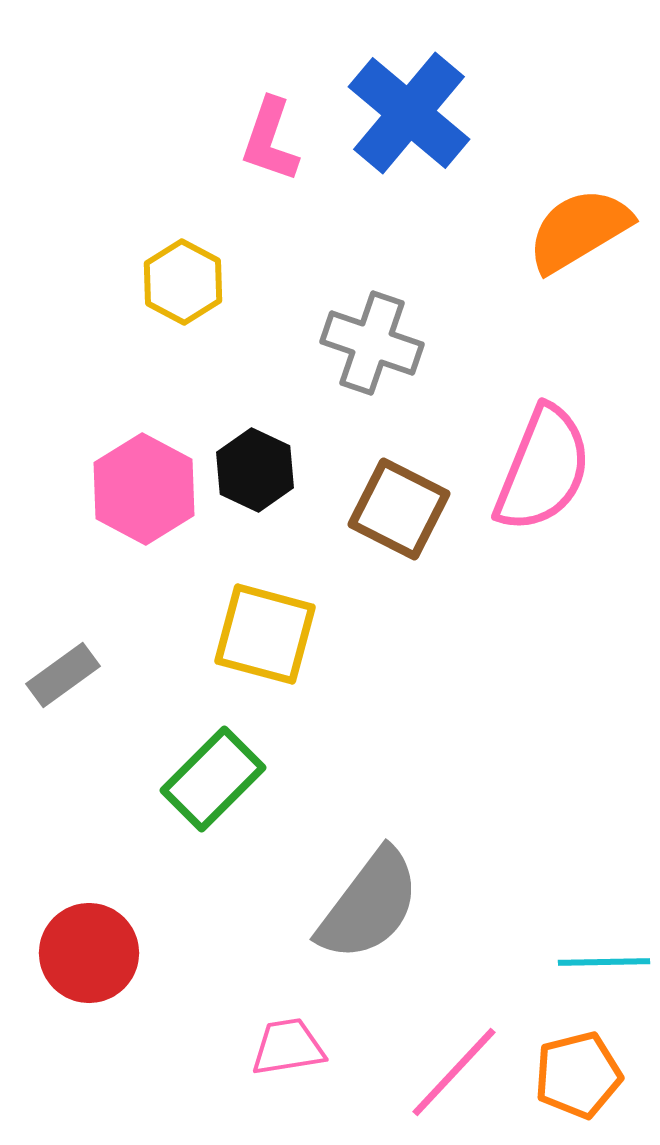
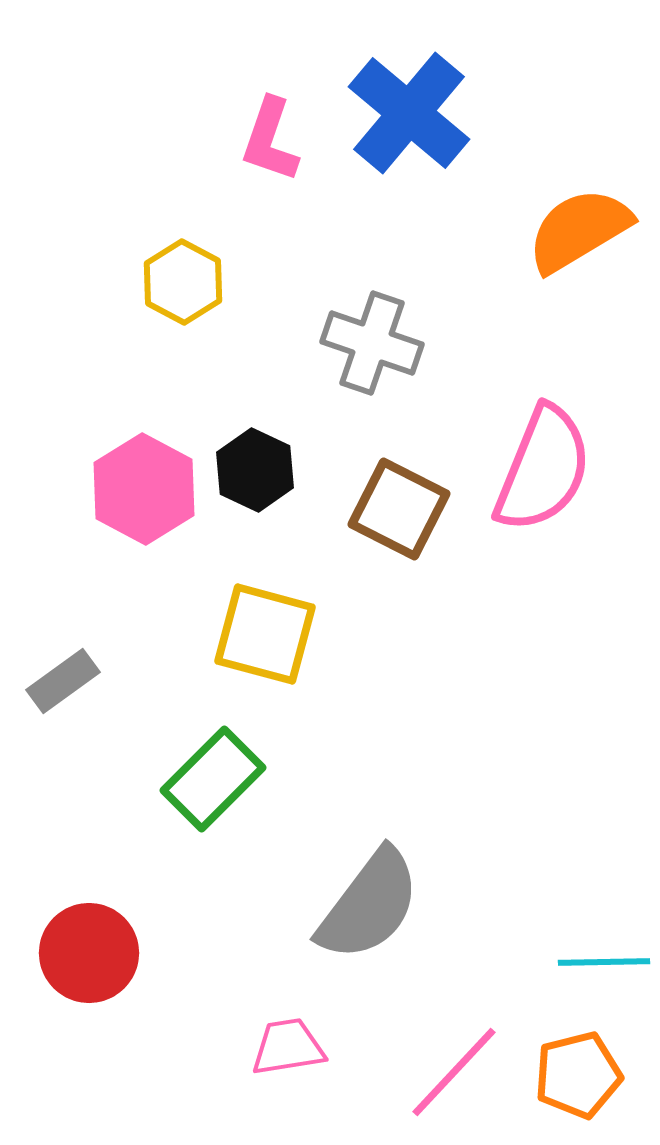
gray rectangle: moved 6 px down
